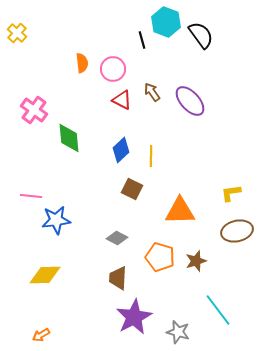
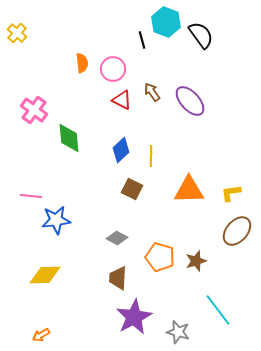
orange triangle: moved 9 px right, 21 px up
brown ellipse: rotated 36 degrees counterclockwise
